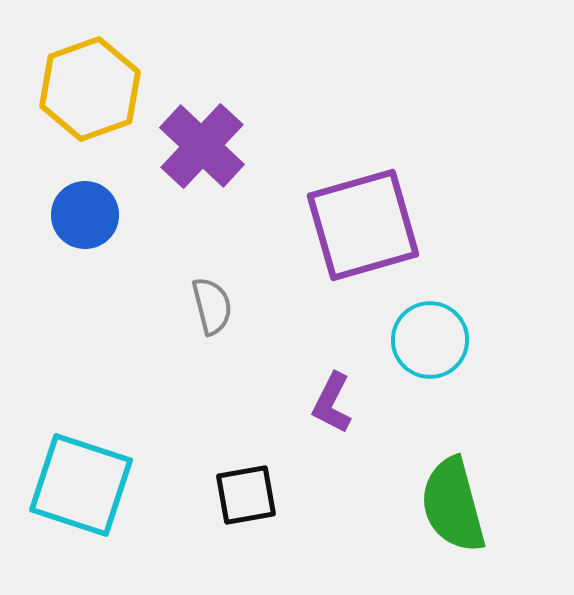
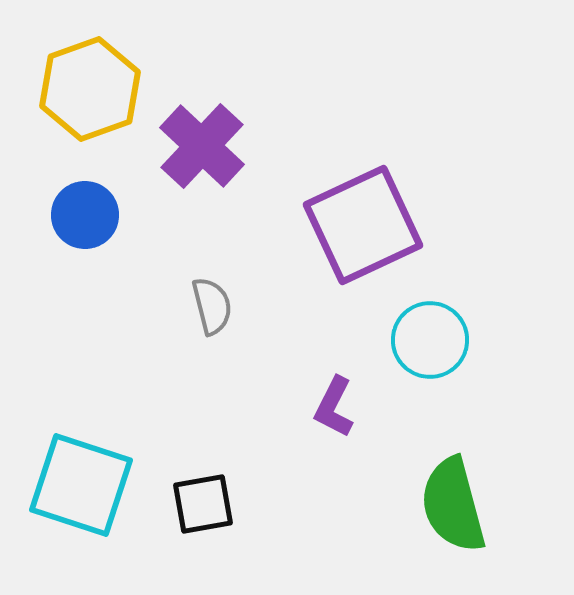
purple square: rotated 9 degrees counterclockwise
purple L-shape: moved 2 px right, 4 px down
black square: moved 43 px left, 9 px down
